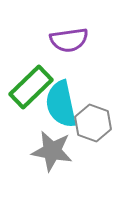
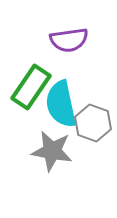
green rectangle: rotated 12 degrees counterclockwise
